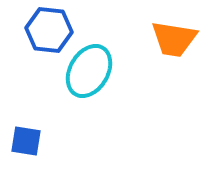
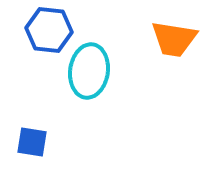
cyan ellipse: rotated 22 degrees counterclockwise
blue square: moved 6 px right, 1 px down
